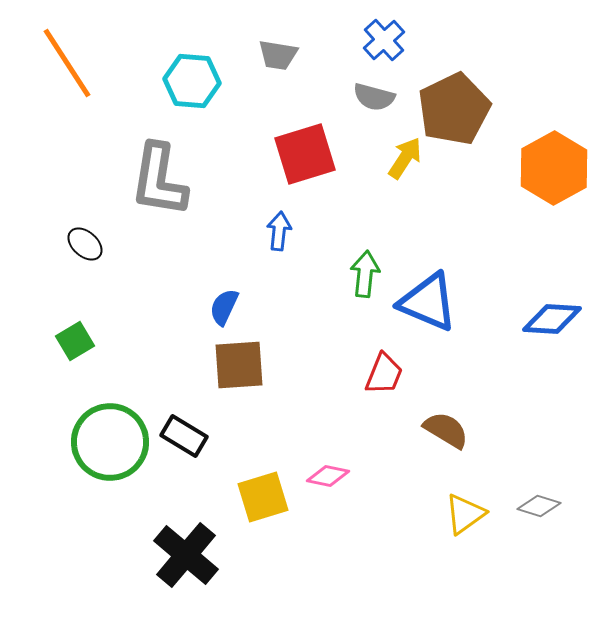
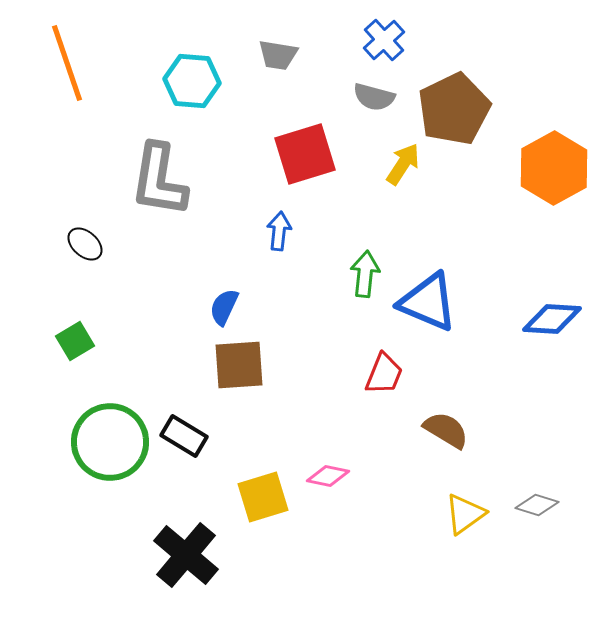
orange line: rotated 14 degrees clockwise
yellow arrow: moved 2 px left, 6 px down
gray diamond: moved 2 px left, 1 px up
